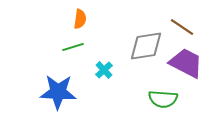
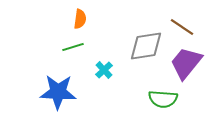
purple trapezoid: rotated 78 degrees counterclockwise
